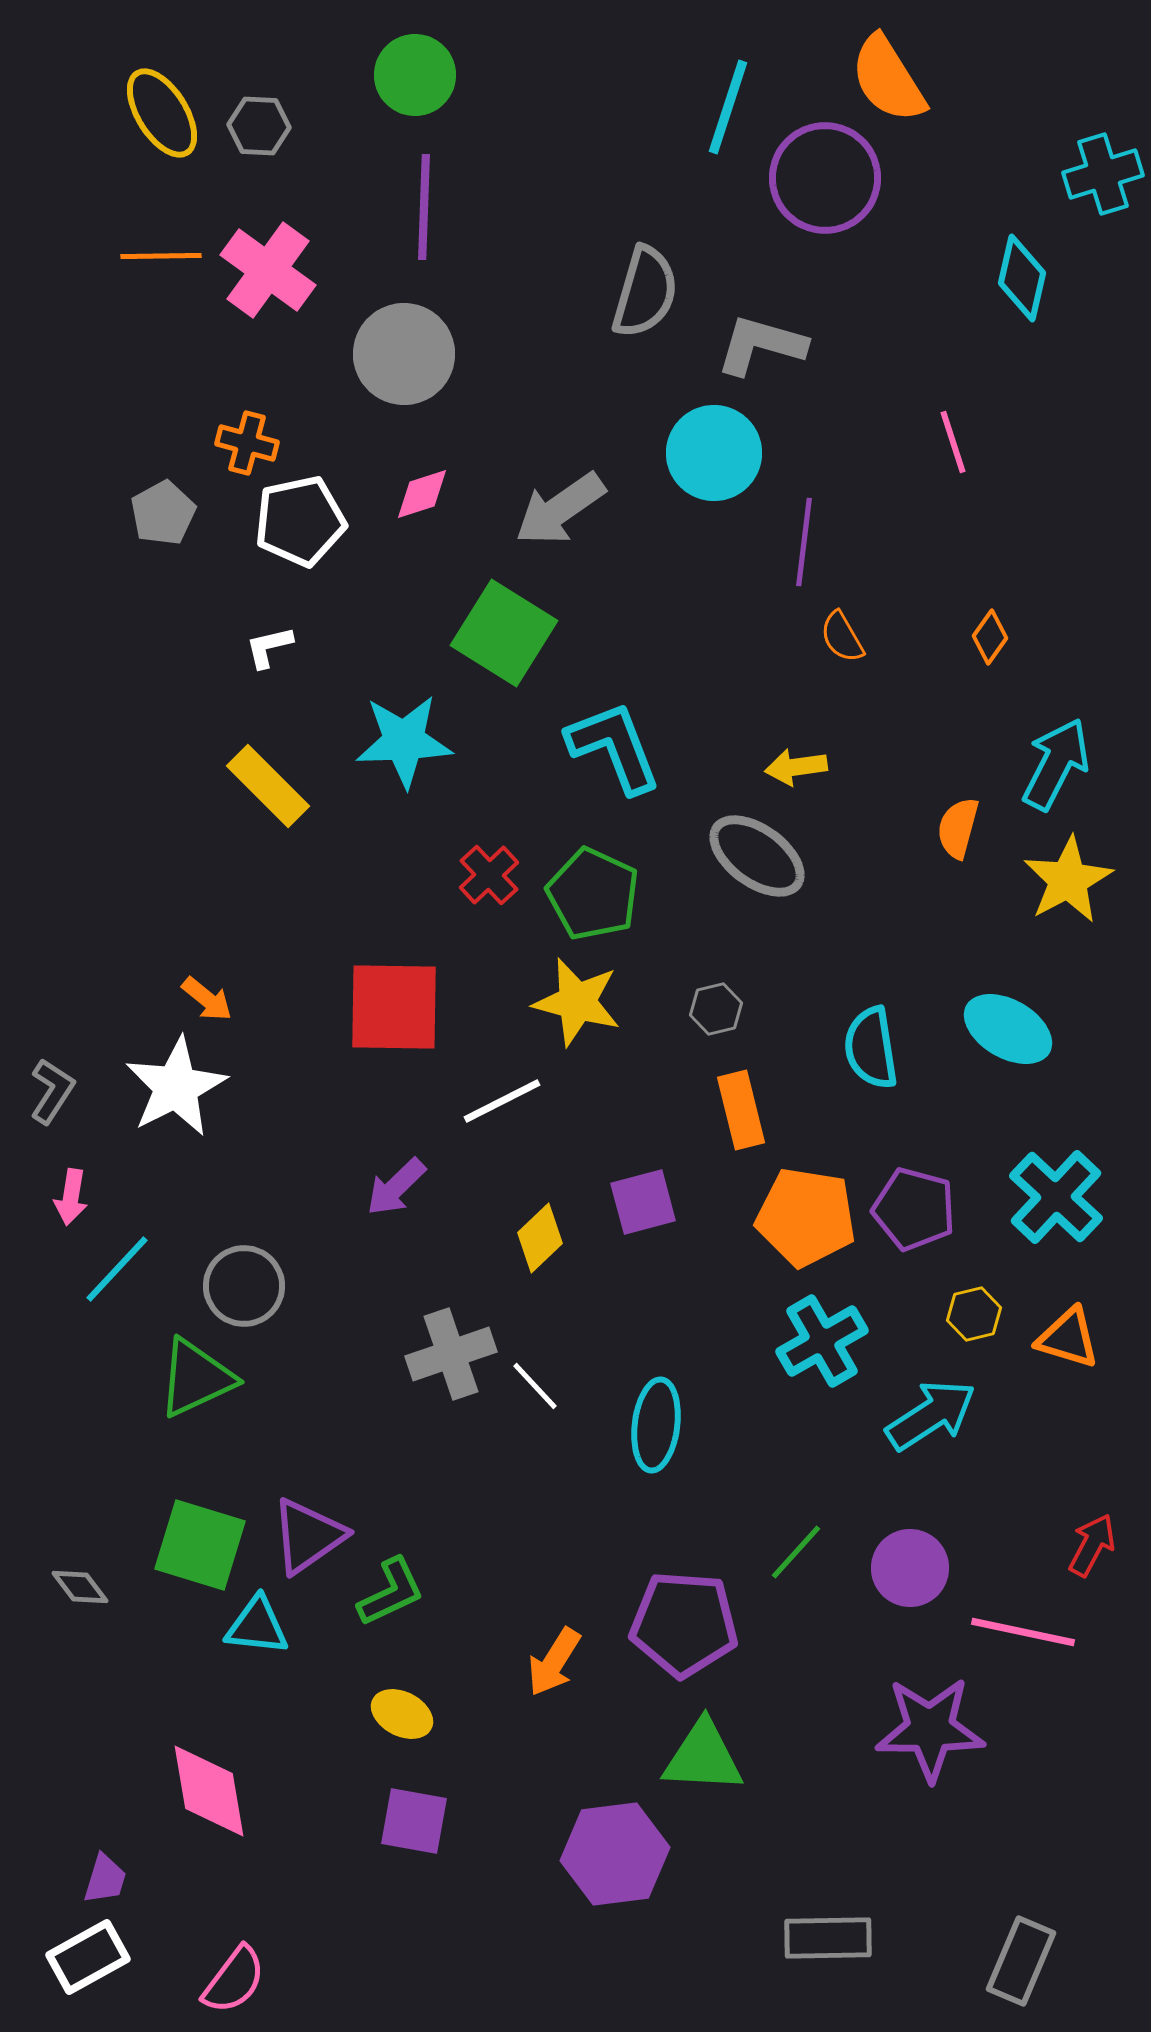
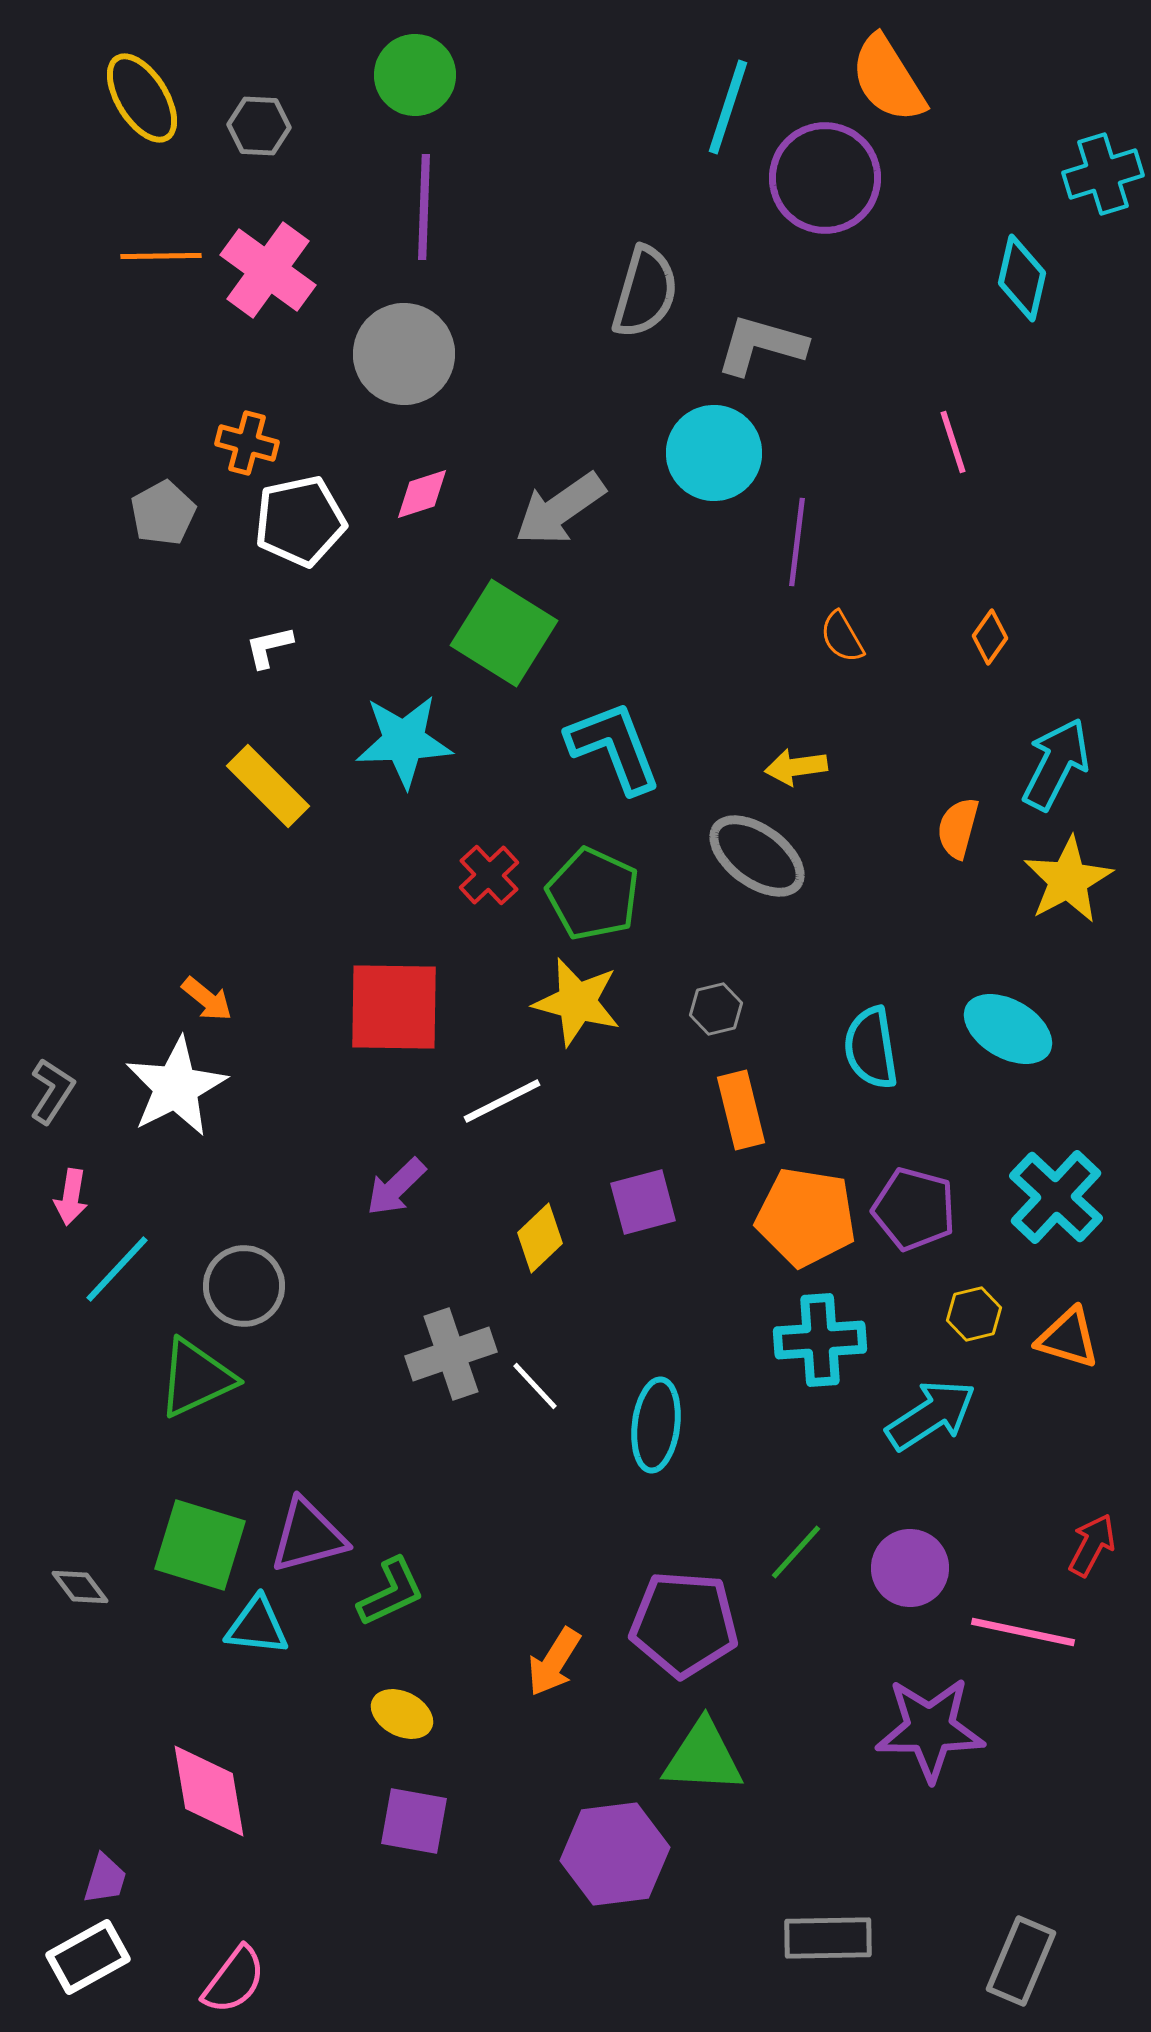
yellow ellipse at (162, 113): moved 20 px left, 15 px up
purple line at (804, 542): moved 7 px left
cyan cross at (822, 1341): moved 2 px left, 1 px up; rotated 26 degrees clockwise
purple triangle at (308, 1536): rotated 20 degrees clockwise
